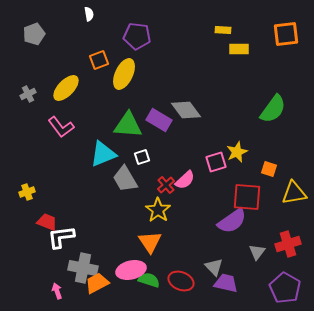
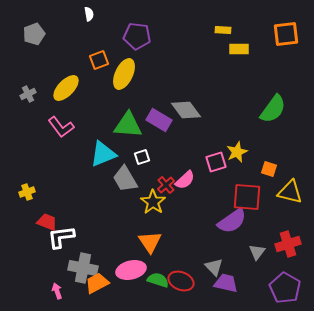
yellow triangle at (294, 193): moved 4 px left, 1 px up; rotated 24 degrees clockwise
yellow star at (158, 210): moved 5 px left, 8 px up
green semicircle at (149, 280): moved 9 px right
